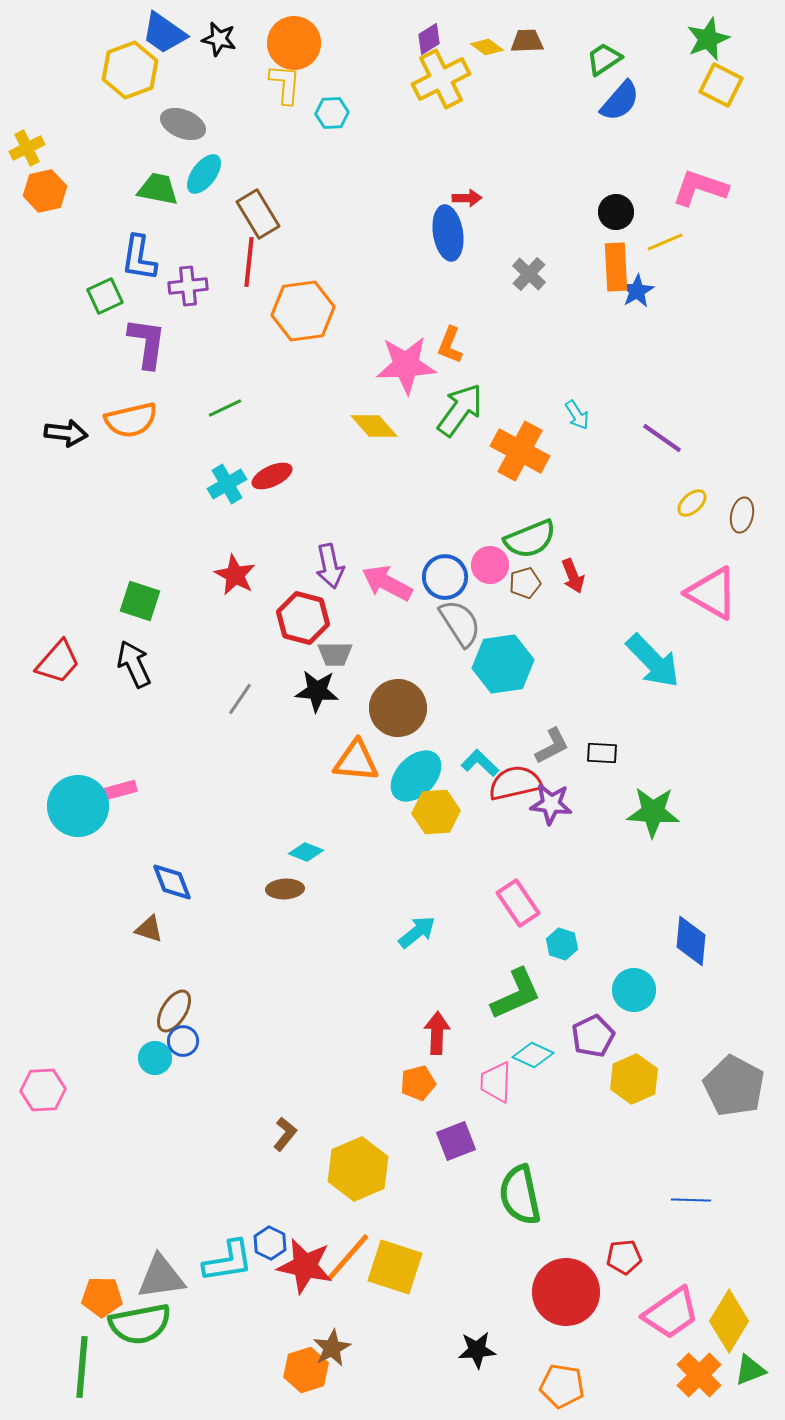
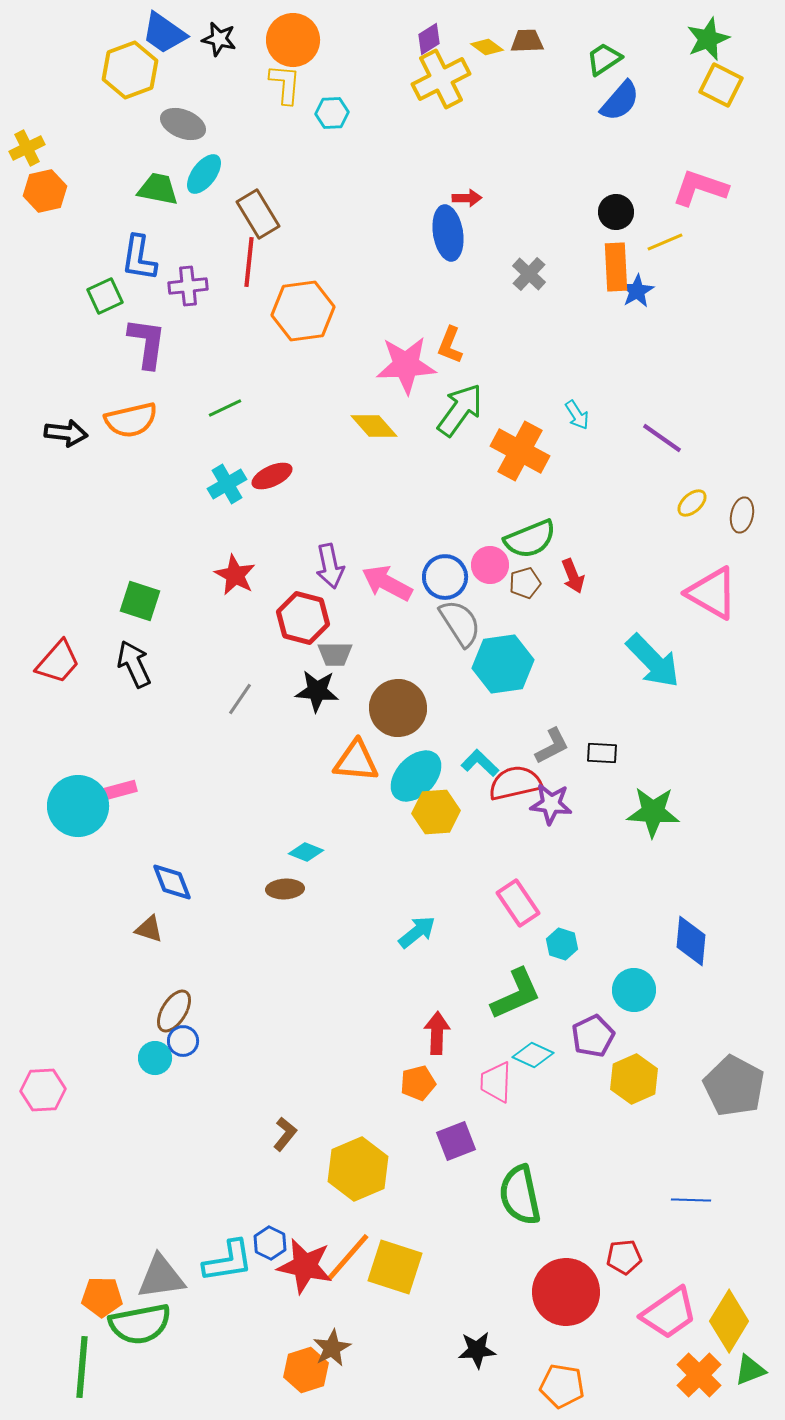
orange circle at (294, 43): moved 1 px left, 3 px up
pink trapezoid at (671, 1313): moved 2 px left
